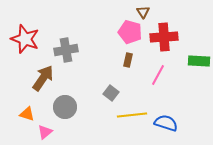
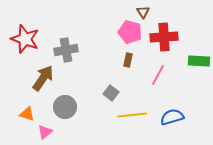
blue semicircle: moved 6 px right, 6 px up; rotated 35 degrees counterclockwise
